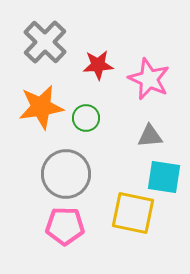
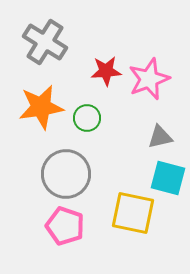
gray cross: rotated 12 degrees counterclockwise
red star: moved 8 px right, 6 px down
pink star: rotated 27 degrees clockwise
green circle: moved 1 px right
gray triangle: moved 10 px right, 1 px down; rotated 8 degrees counterclockwise
cyan square: moved 4 px right, 1 px down; rotated 6 degrees clockwise
pink pentagon: rotated 18 degrees clockwise
